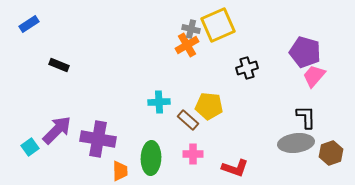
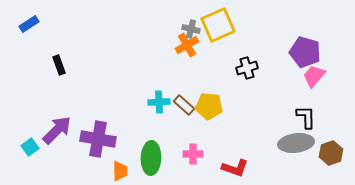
black rectangle: rotated 48 degrees clockwise
brown rectangle: moved 4 px left, 15 px up
